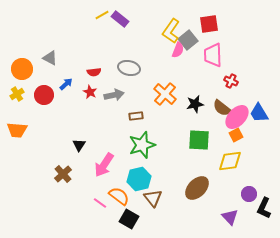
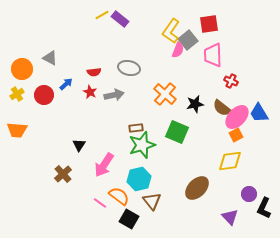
brown rectangle: moved 12 px down
green square: moved 22 px left, 8 px up; rotated 20 degrees clockwise
brown triangle: moved 1 px left, 3 px down
